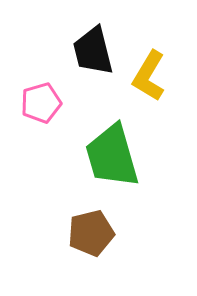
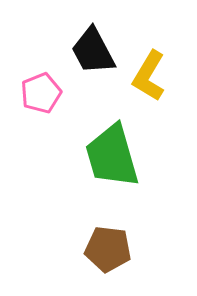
black trapezoid: rotated 14 degrees counterclockwise
pink pentagon: moved 10 px up; rotated 6 degrees counterclockwise
brown pentagon: moved 17 px right, 16 px down; rotated 21 degrees clockwise
